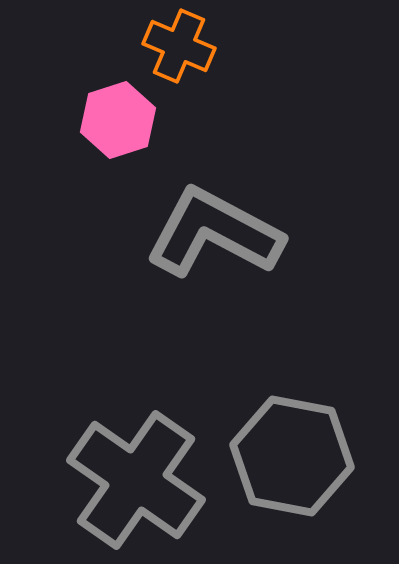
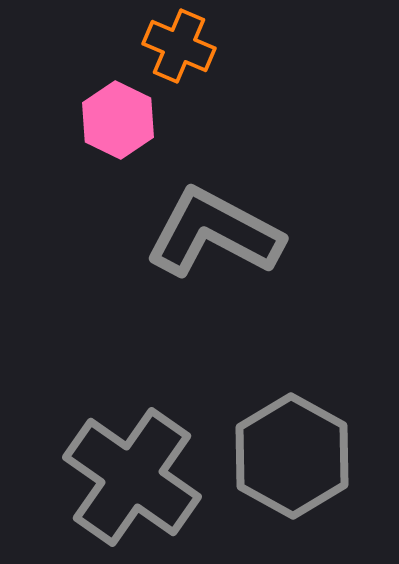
pink hexagon: rotated 16 degrees counterclockwise
gray hexagon: rotated 18 degrees clockwise
gray cross: moved 4 px left, 3 px up
